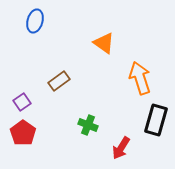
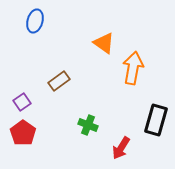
orange arrow: moved 7 px left, 10 px up; rotated 28 degrees clockwise
